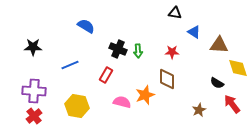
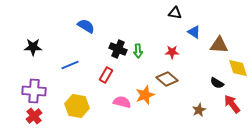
brown diamond: rotated 50 degrees counterclockwise
